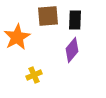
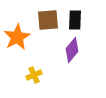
brown square: moved 4 px down
